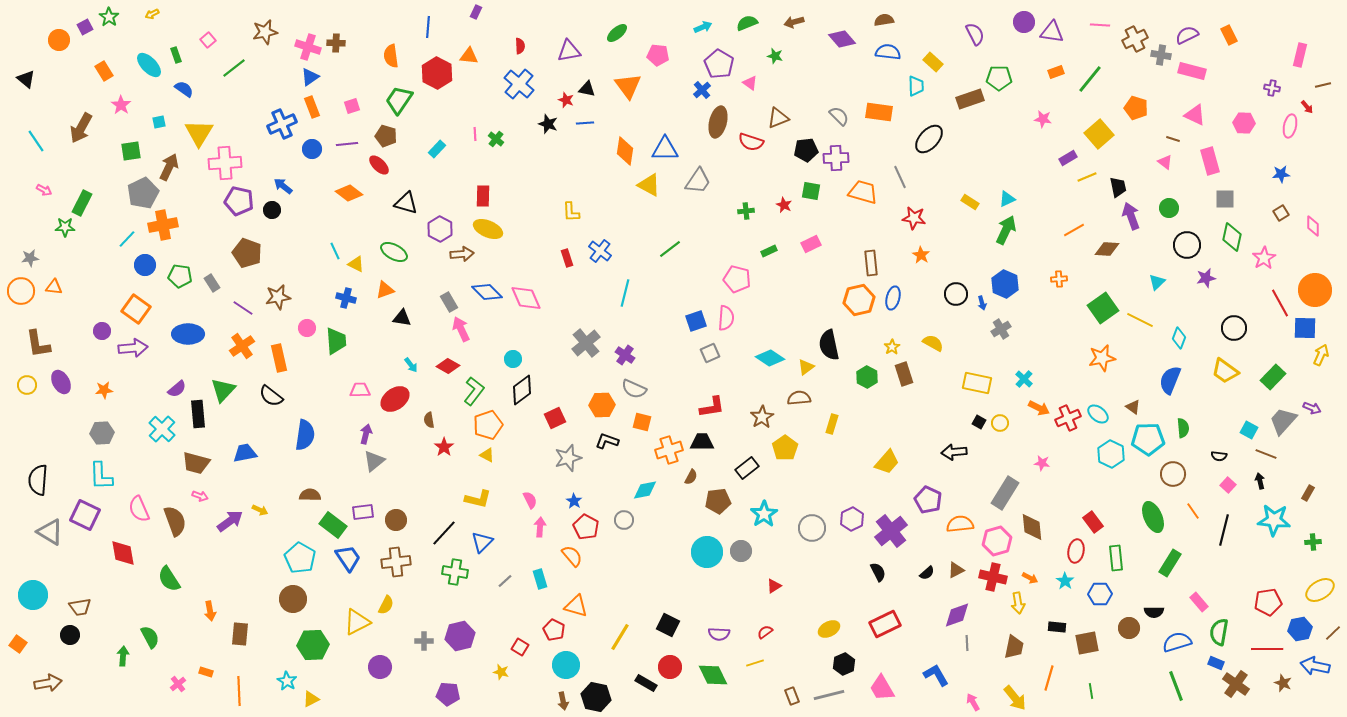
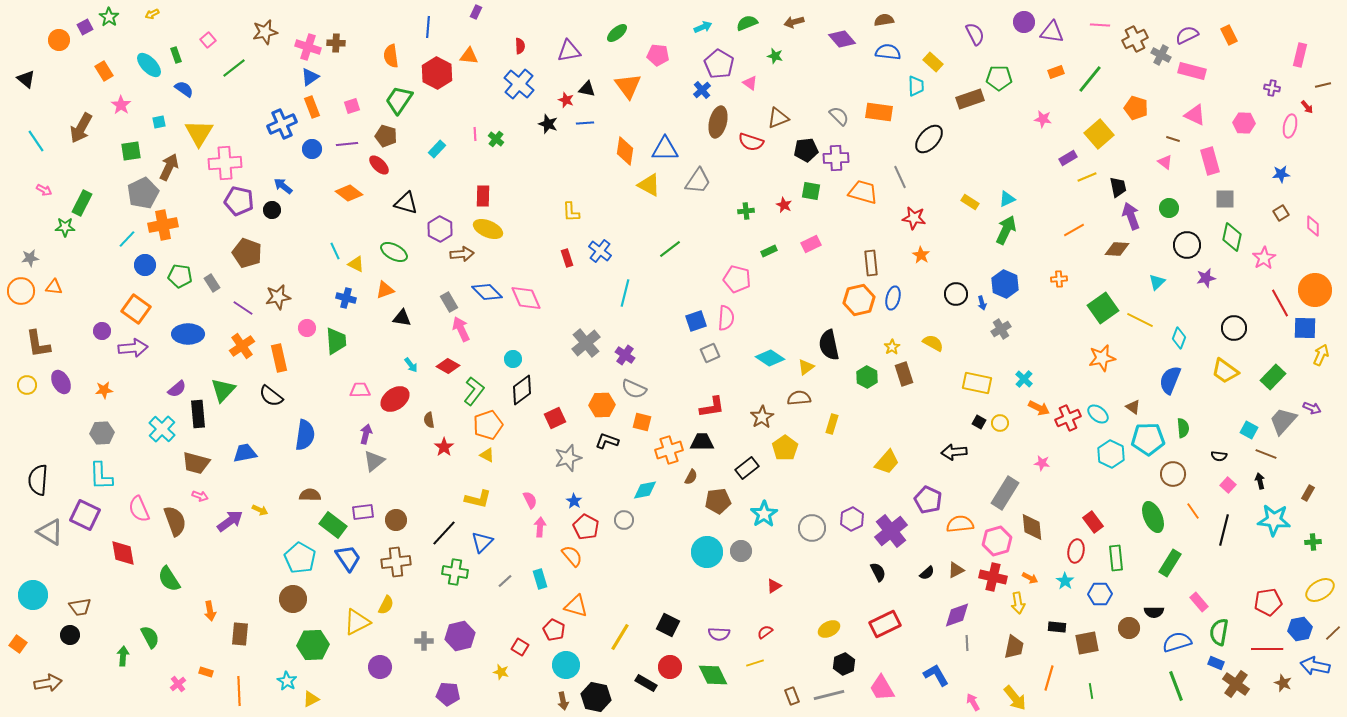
gray cross at (1161, 55): rotated 18 degrees clockwise
brown diamond at (1107, 249): moved 10 px right
